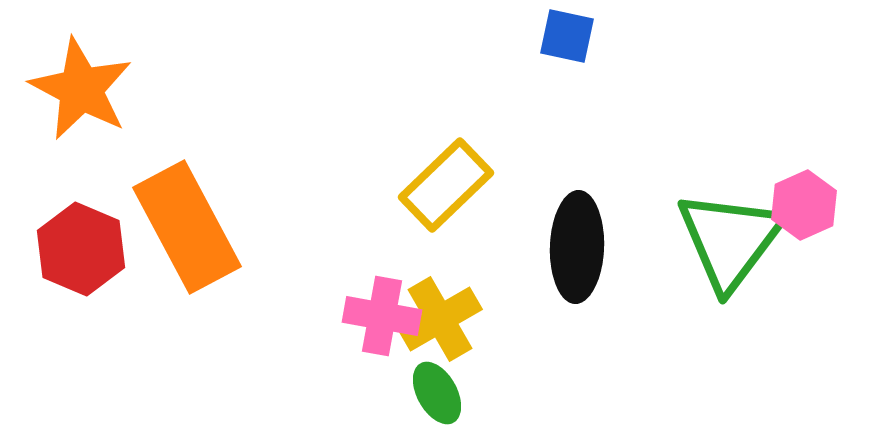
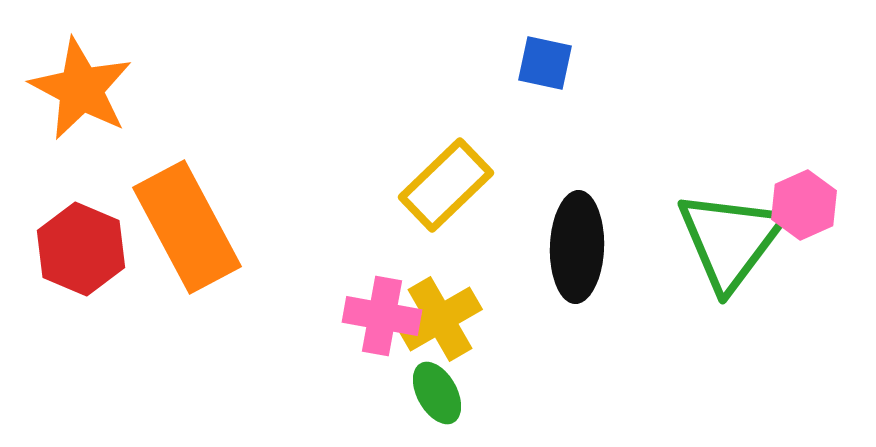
blue square: moved 22 px left, 27 px down
